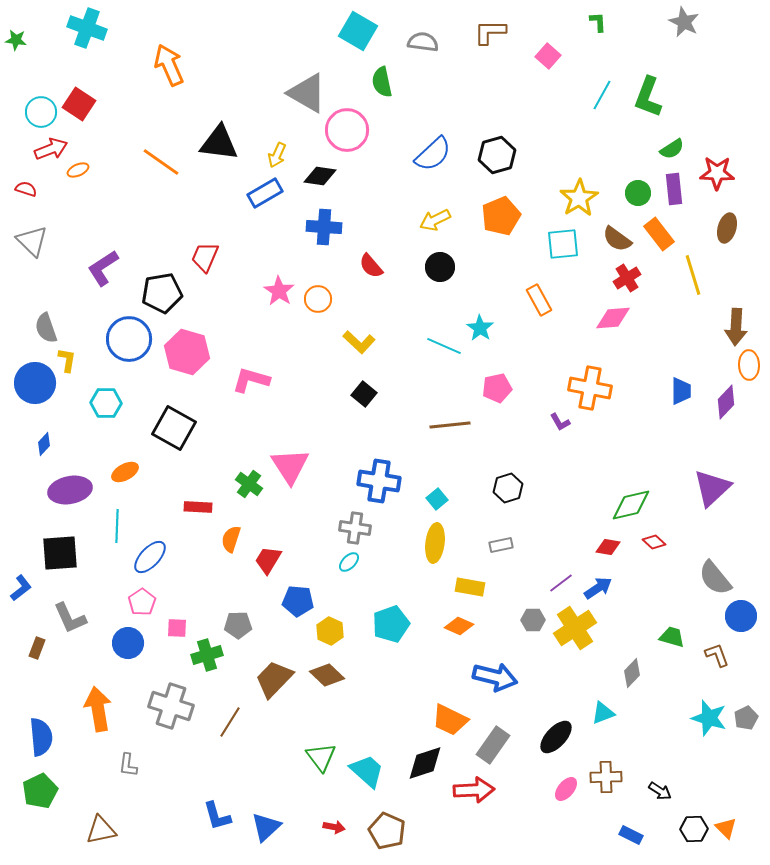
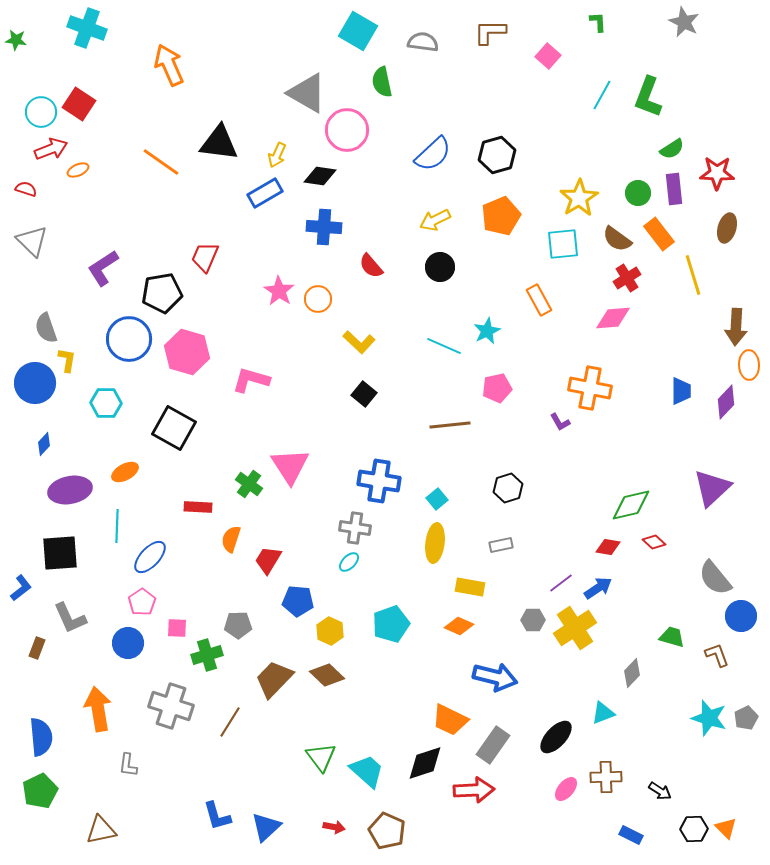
cyan star at (480, 328): moved 7 px right, 3 px down; rotated 12 degrees clockwise
